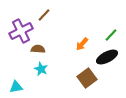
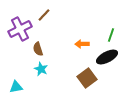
purple cross: moved 1 px left, 2 px up
green line: rotated 24 degrees counterclockwise
orange arrow: rotated 48 degrees clockwise
brown semicircle: rotated 112 degrees counterclockwise
